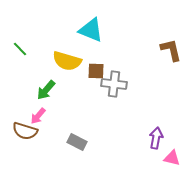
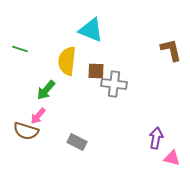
green line: rotated 28 degrees counterclockwise
yellow semicircle: rotated 80 degrees clockwise
brown semicircle: moved 1 px right
